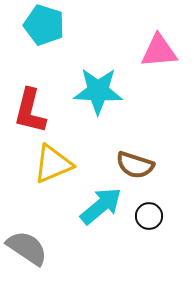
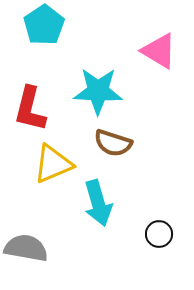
cyan pentagon: rotated 21 degrees clockwise
pink triangle: rotated 36 degrees clockwise
red L-shape: moved 2 px up
brown semicircle: moved 22 px left, 22 px up
cyan arrow: moved 3 px left, 3 px up; rotated 114 degrees clockwise
black circle: moved 10 px right, 18 px down
gray semicircle: moved 1 px left; rotated 24 degrees counterclockwise
